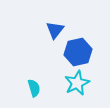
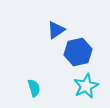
blue triangle: moved 1 px right; rotated 18 degrees clockwise
cyan star: moved 9 px right, 3 px down
